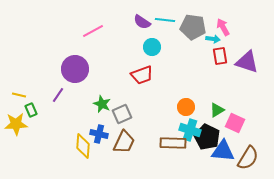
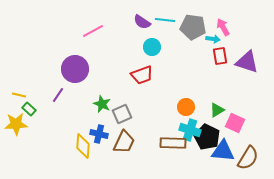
green rectangle: moved 2 px left, 1 px up; rotated 24 degrees counterclockwise
